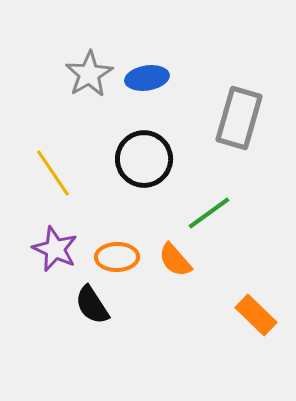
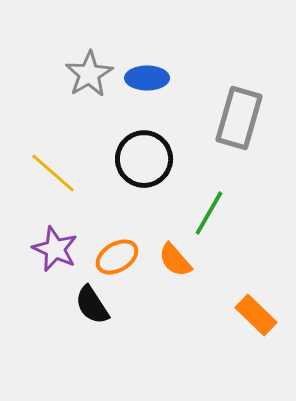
blue ellipse: rotated 9 degrees clockwise
yellow line: rotated 15 degrees counterclockwise
green line: rotated 24 degrees counterclockwise
orange ellipse: rotated 30 degrees counterclockwise
